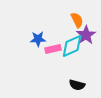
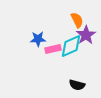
cyan diamond: moved 1 px left
